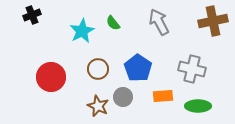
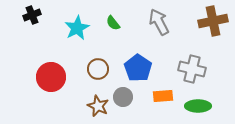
cyan star: moved 5 px left, 3 px up
